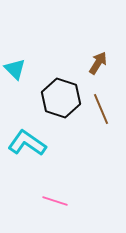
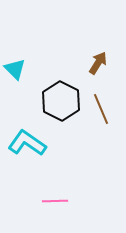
black hexagon: moved 3 px down; rotated 9 degrees clockwise
pink line: rotated 20 degrees counterclockwise
